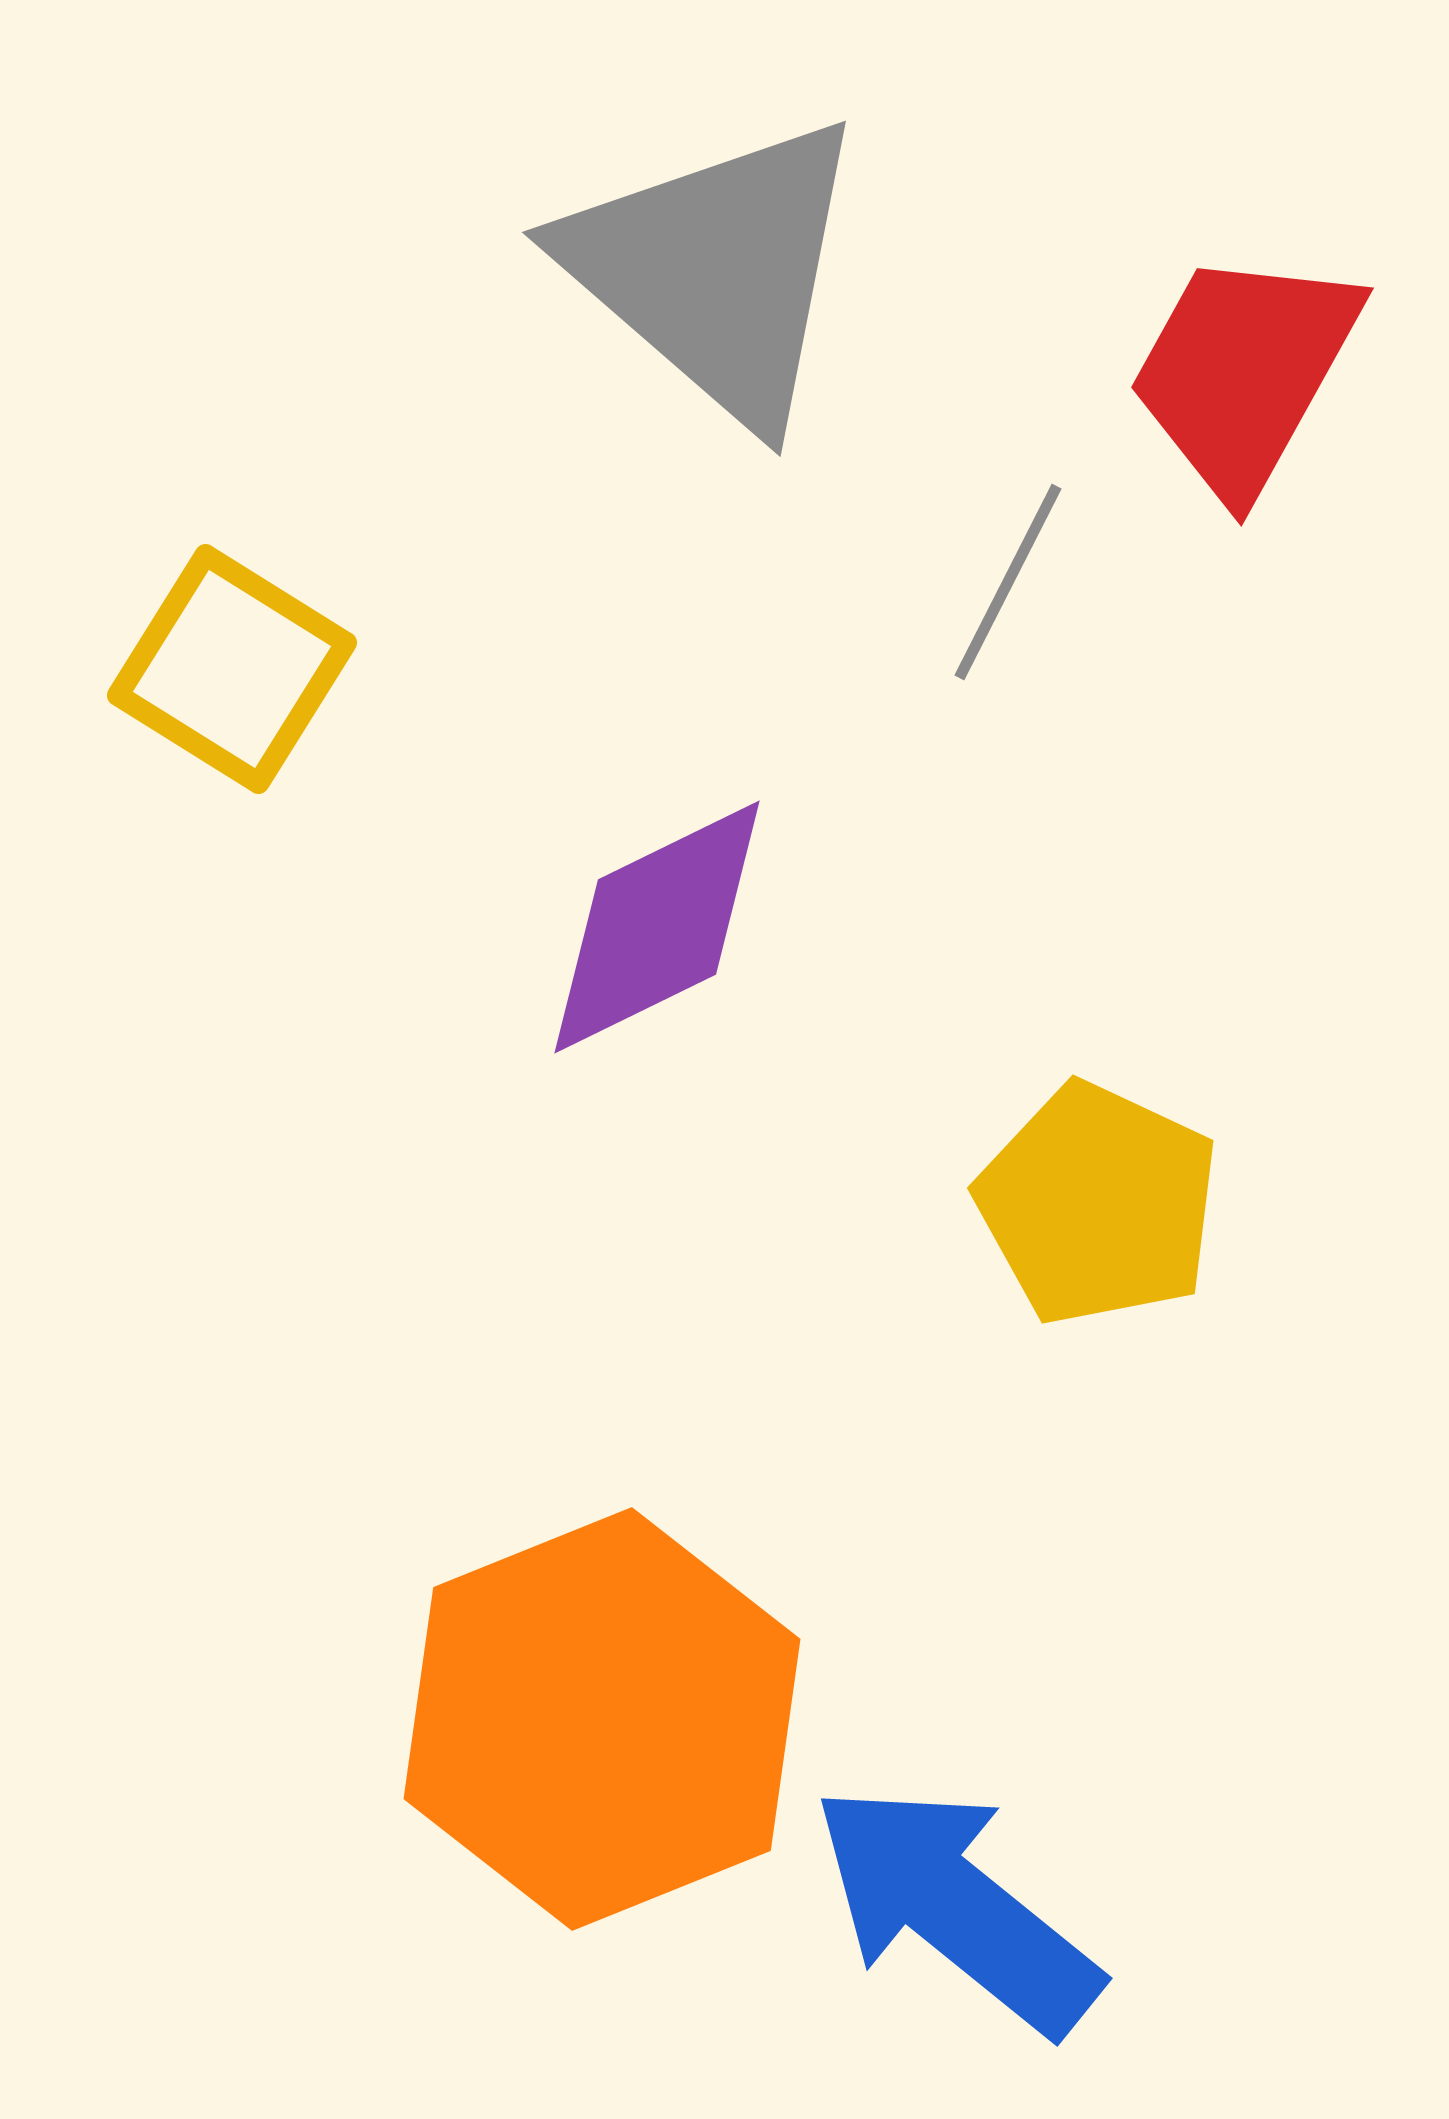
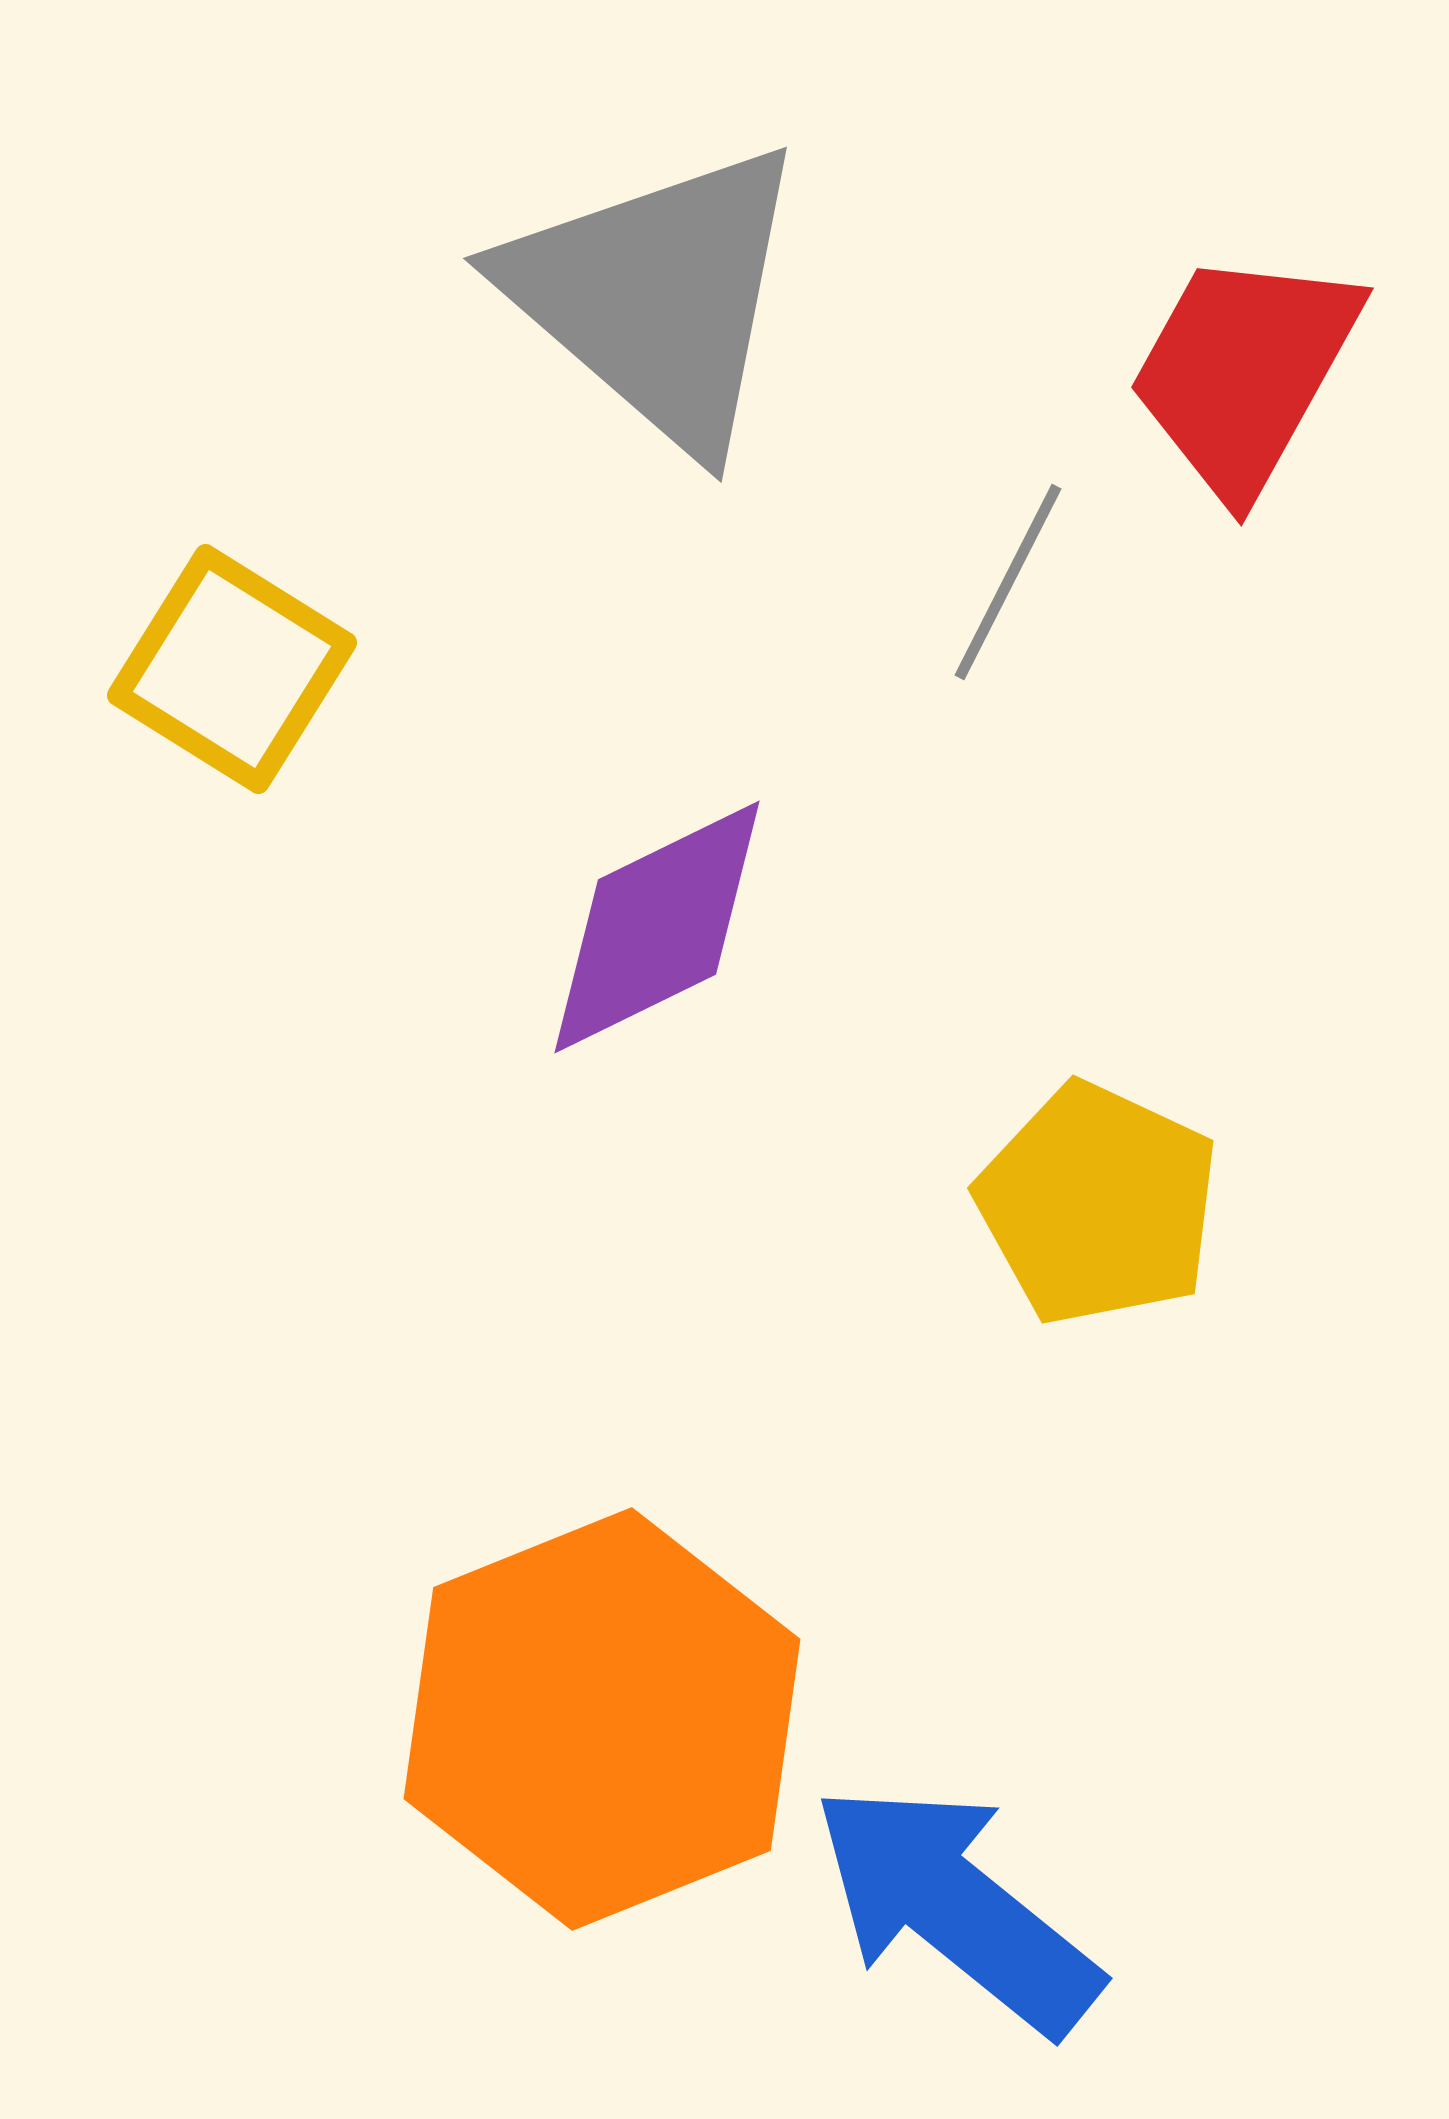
gray triangle: moved 59 px left, 26 px down
